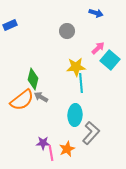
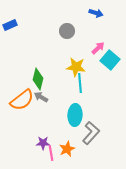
yellow star: rotated 12 degrees clockwise
green diamond: moved 5 px right
cyan line: moved 1 px left
